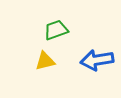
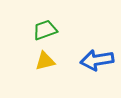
green trapezoid: moved 11 px left
